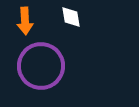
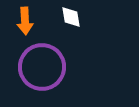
purple circle: moved 1 px right, 1 px down
